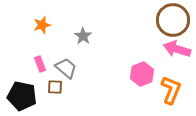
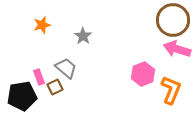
pink rectangle: moved 1 px left, 13 px down
pink hexagon: moved 1 px right
brown square: rotated 28 degrees counterclockwise
black pentagon: rotated 20 degrees counterclockwise
